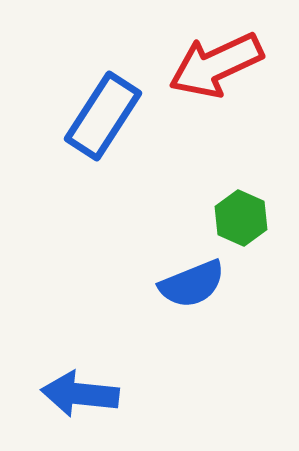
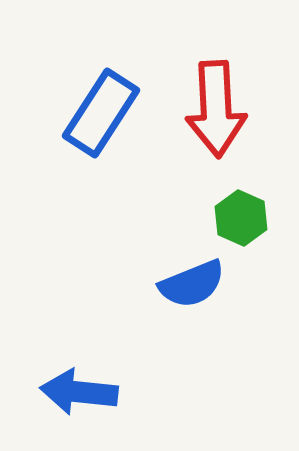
red arrow: moved 44 px down; rotated 68 degrees counterclockwise
blue rectangle: moved 2 px left, 3 px up
blue arrow: moved 1 px left, 2 px up
